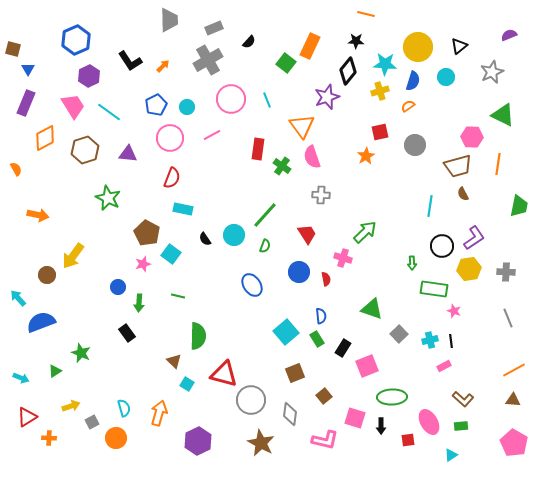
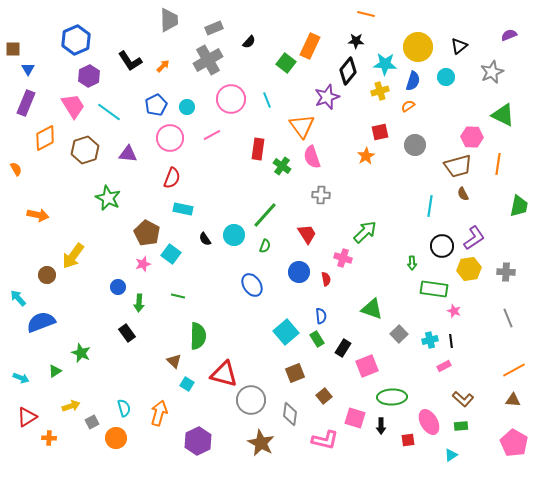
brown square at (13, 49): rotated 14 degrees counterclockwise
